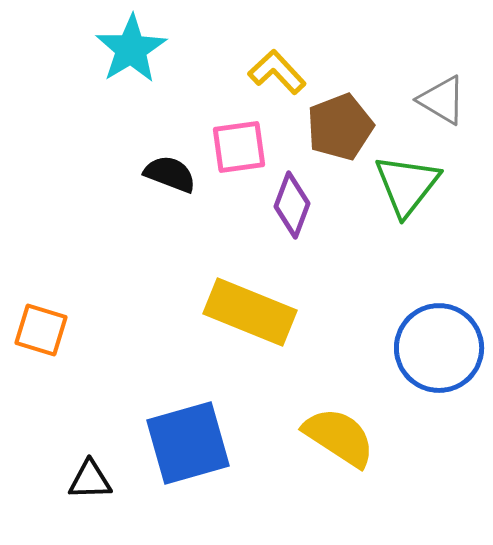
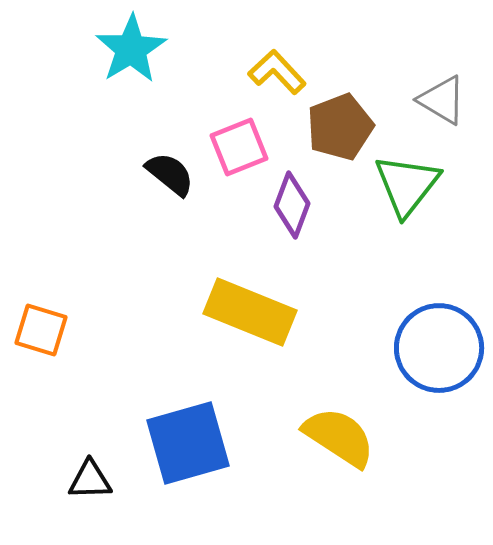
pink square: rotated 14 degrees counterclockwise
black semicircle: rotated 18 degrees clockwise
